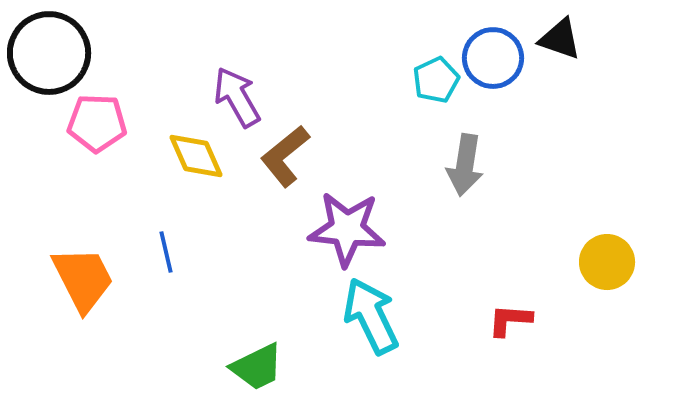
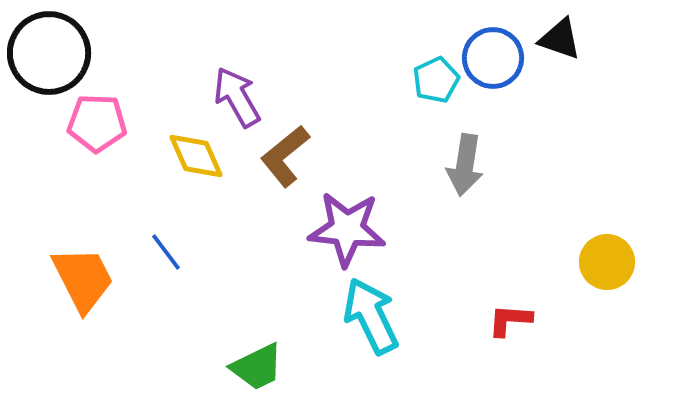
blue line: rotated 24 degrees counterclockwise
